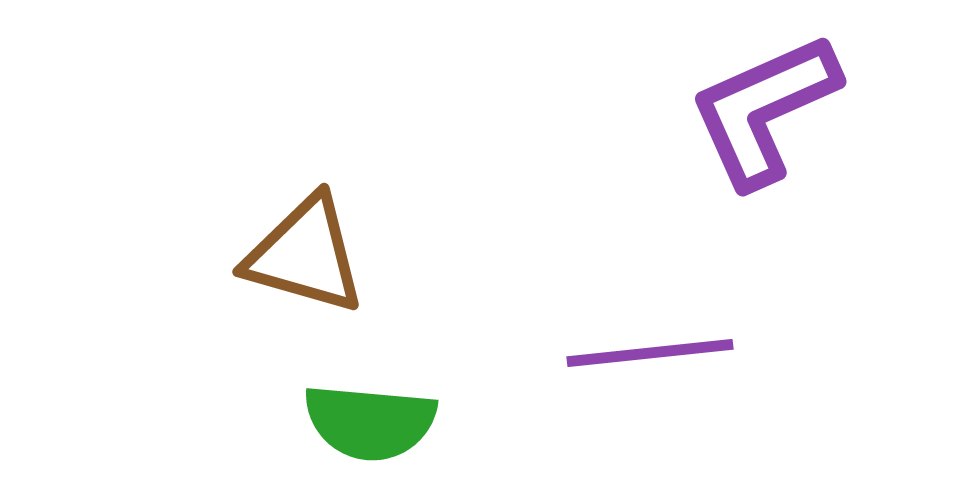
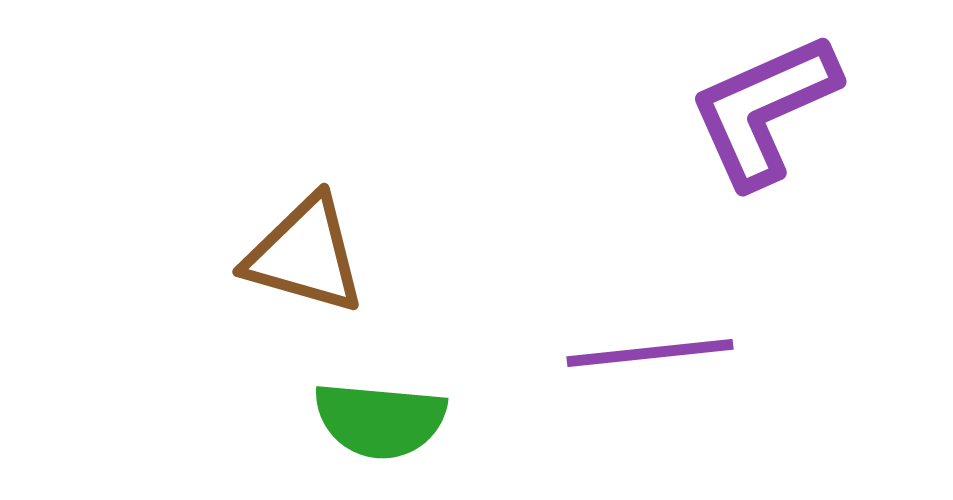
green semicircle: moved 10 px right, 2 px up
